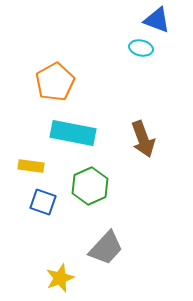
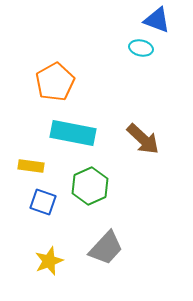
brown arrow: rotated 27 degrees counterclockwise
yellow star: moved 11 px left, 17 px up
